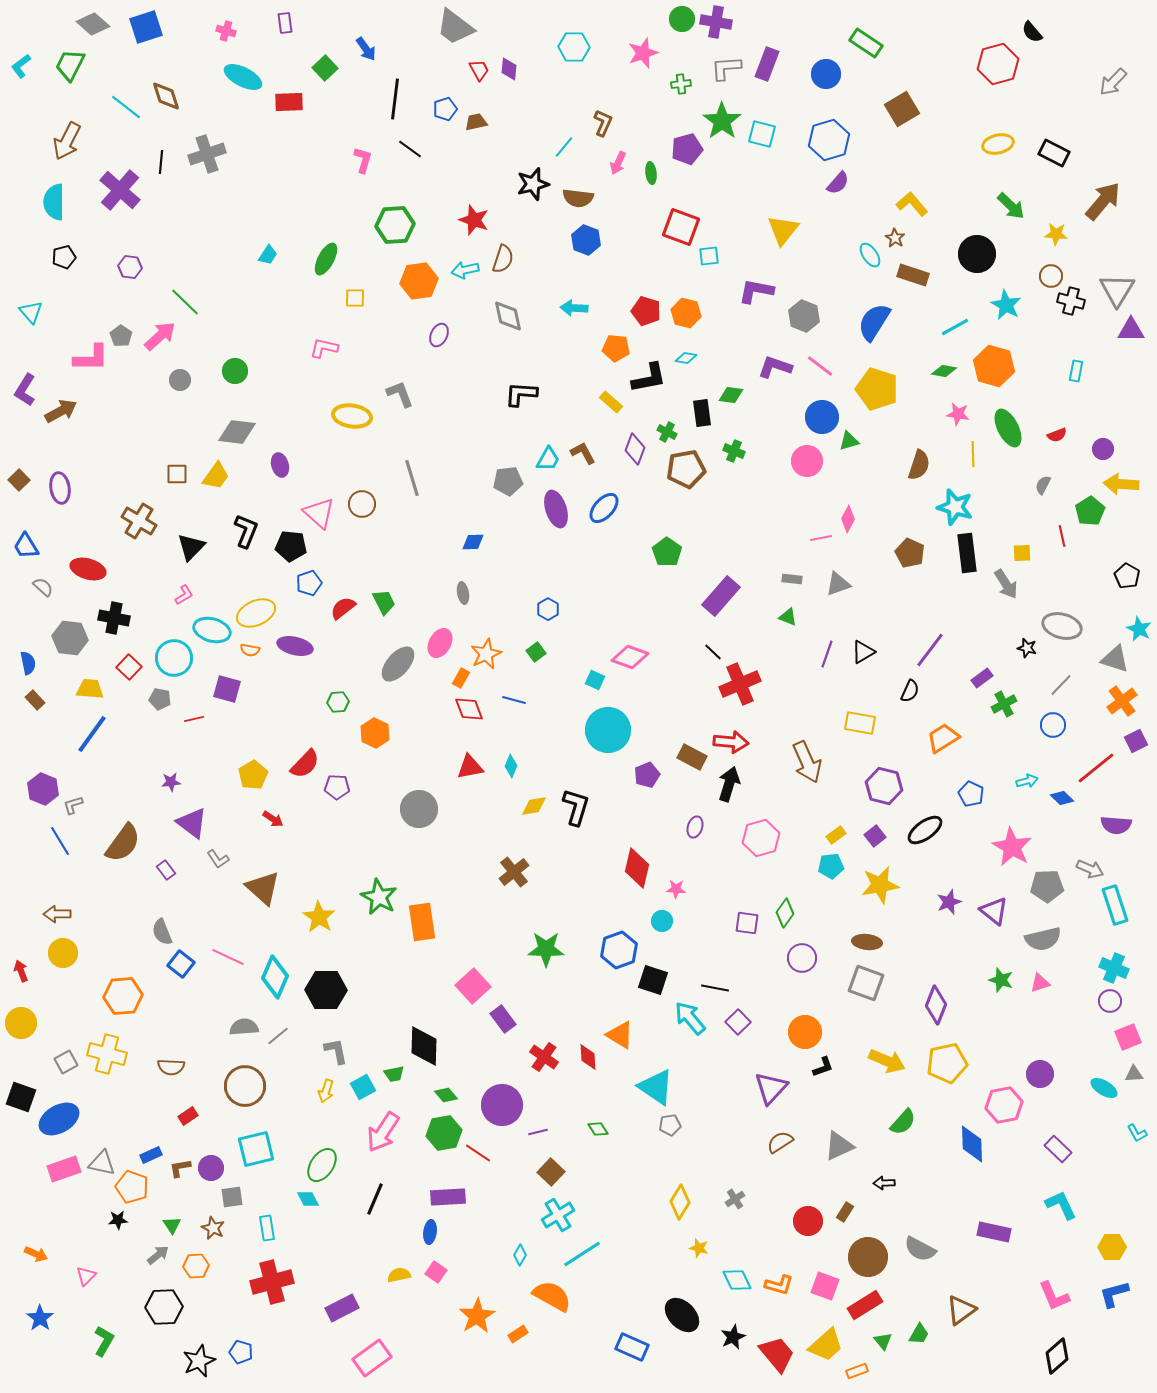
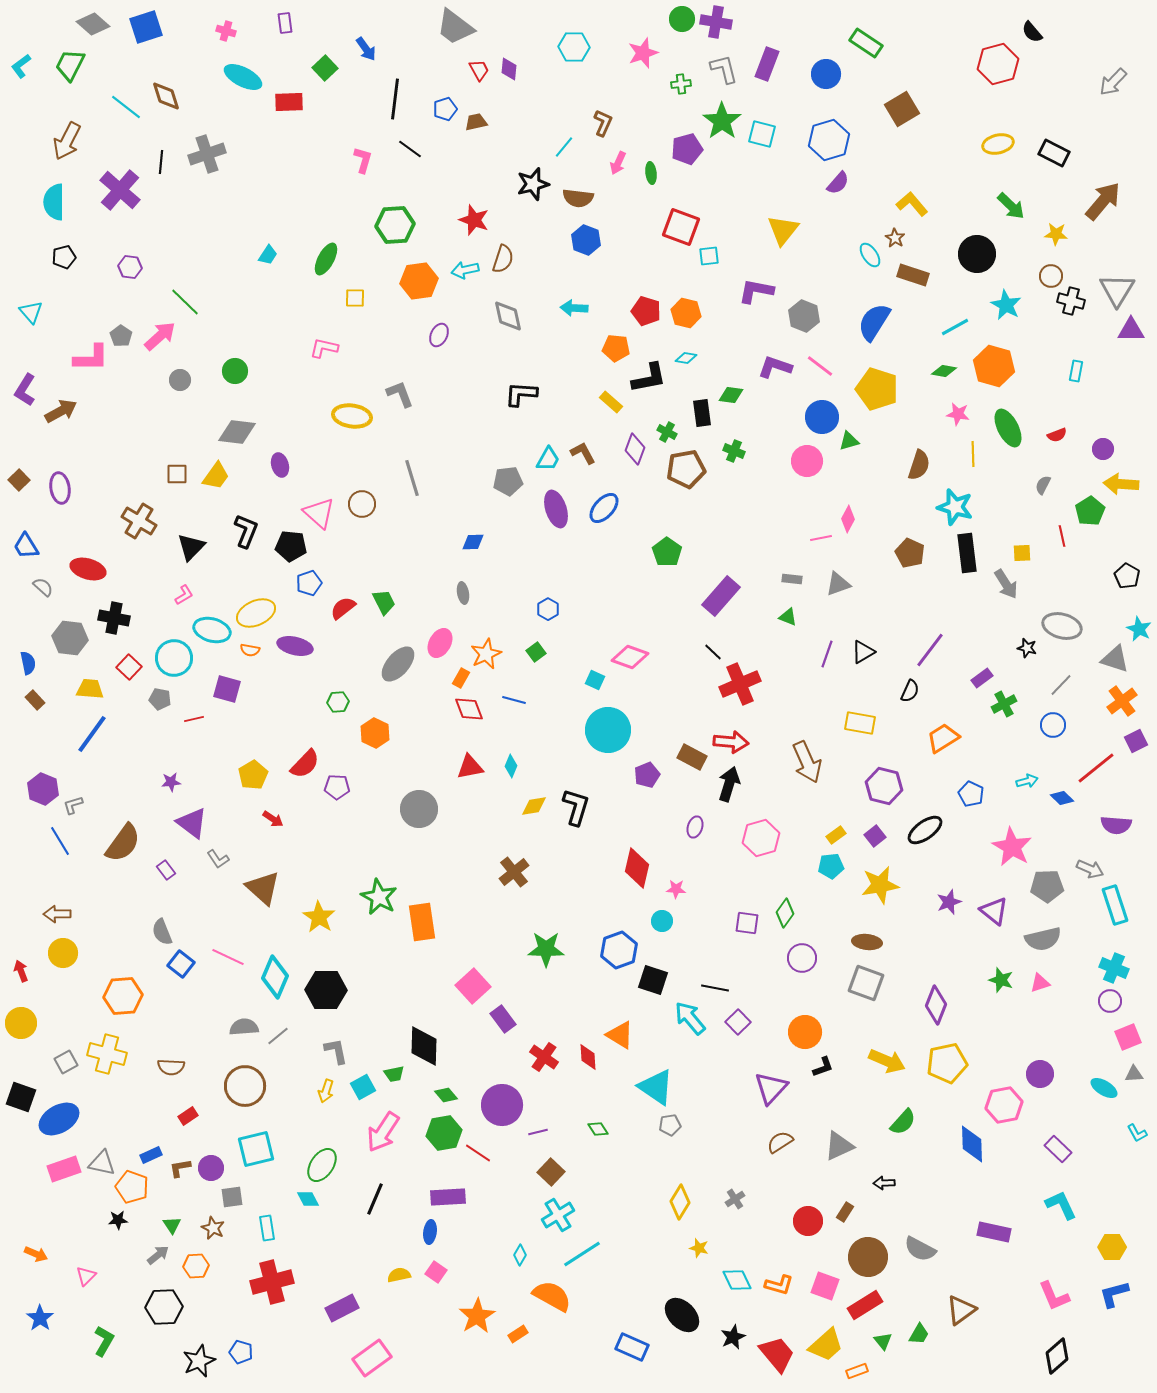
gray L-shape at (726, 68): moved 2 px left, 1 px down; rotated 80 degrees clockwise
